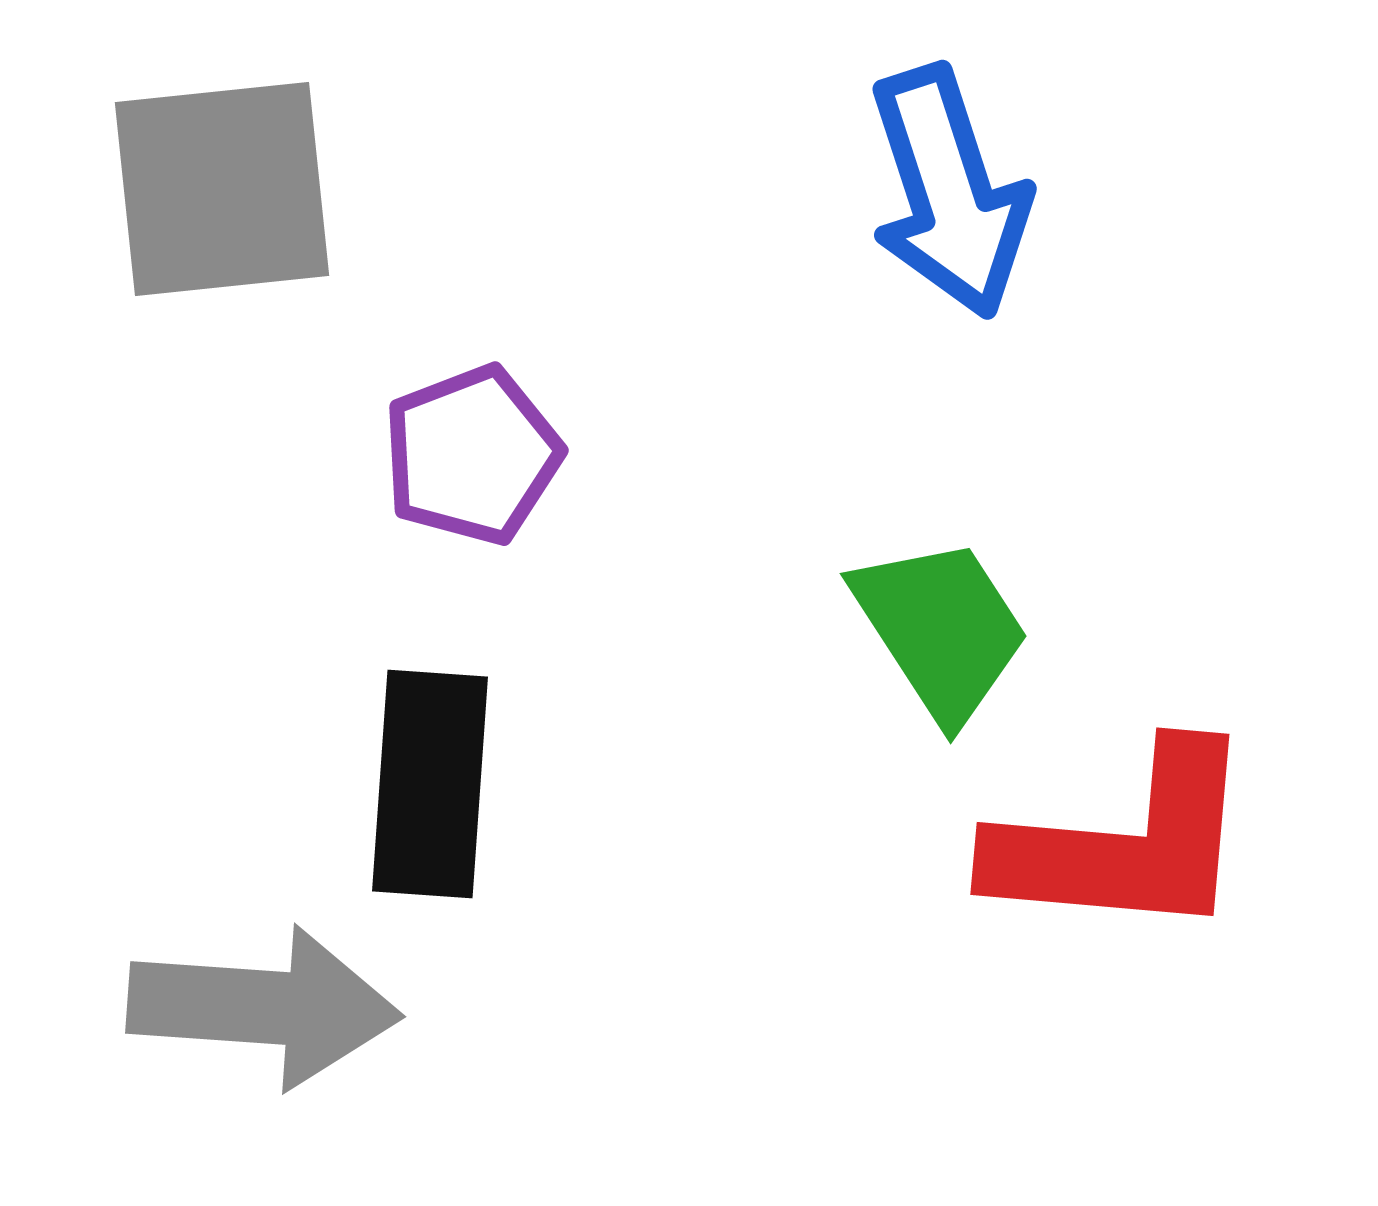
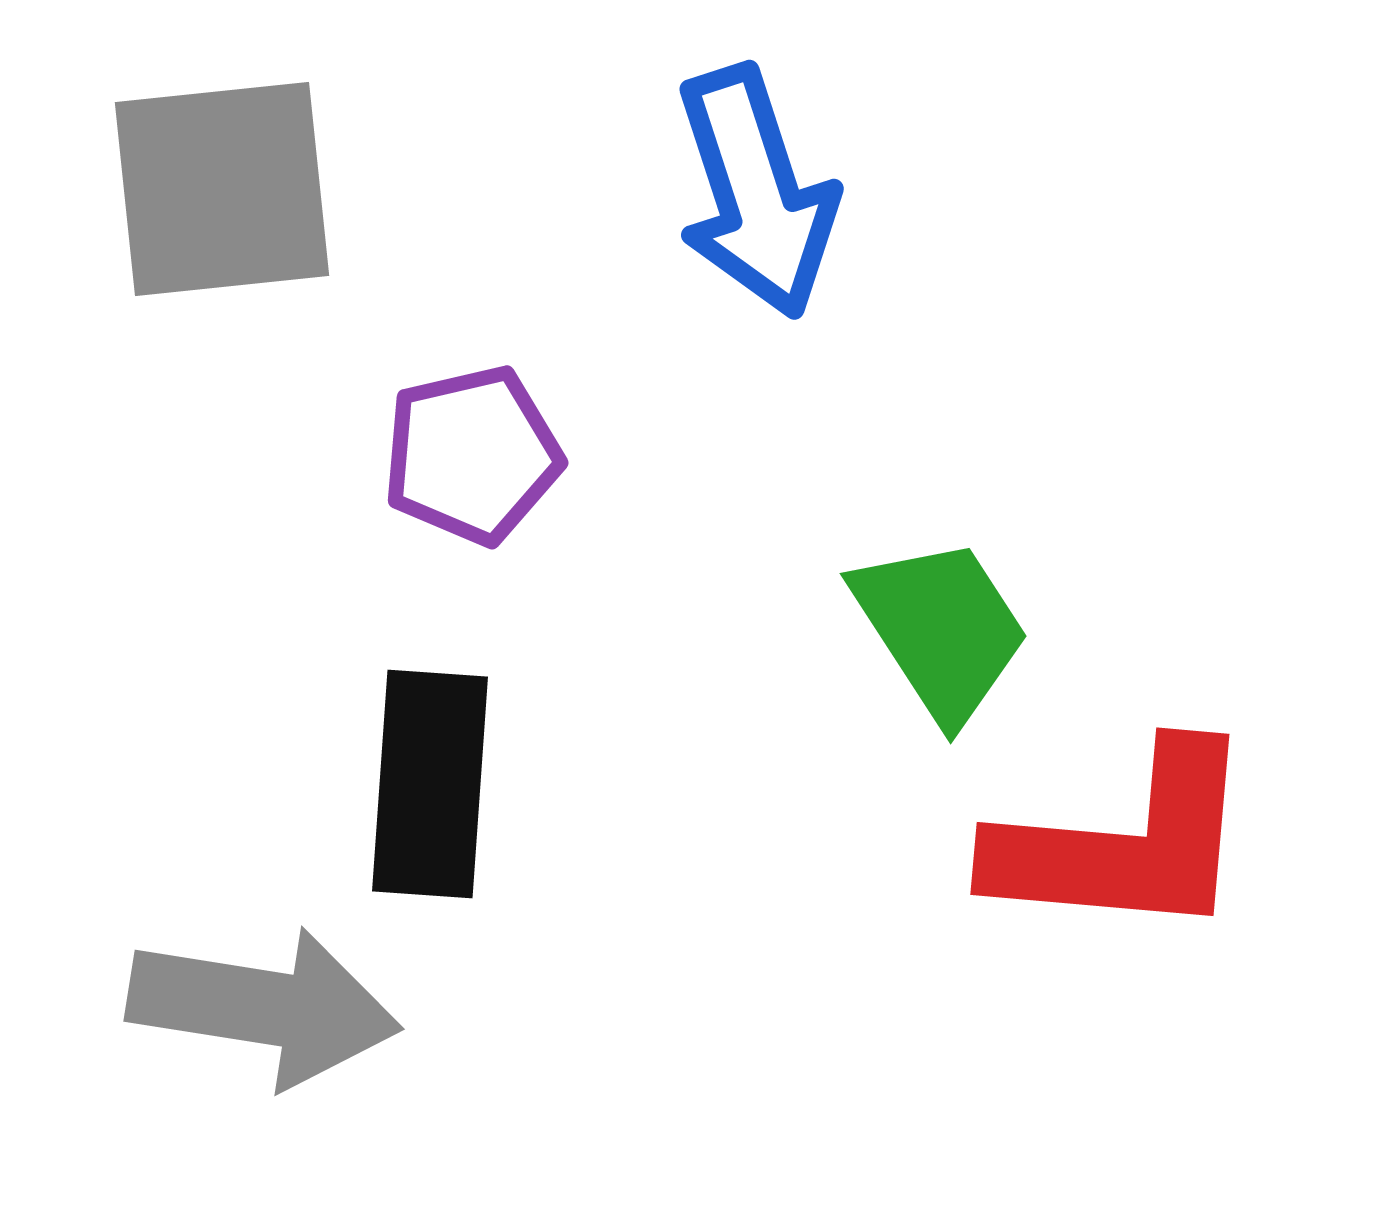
blue arrow: moved 193 px left
purple pentagon: rotated 8 degrees clockwise
gray arrow: rotated 5 degrees clockwise
